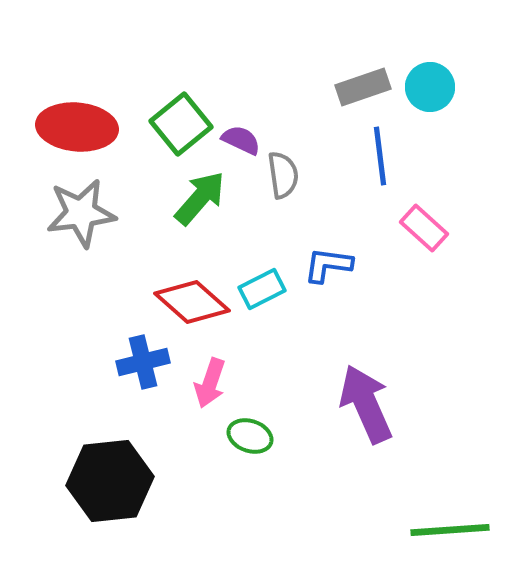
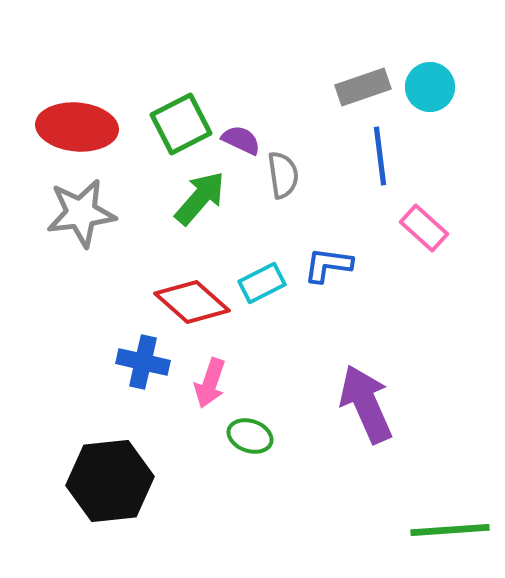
green square: rotated 12 degrees clockwise
cyan rectangle: moved 6 px up
blue cross: rotated 27 degrees clockwise
